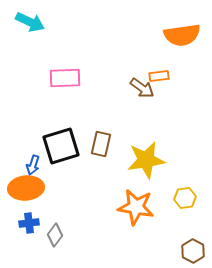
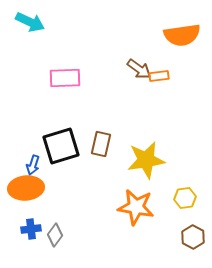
brown arrow: moved 3 px left, 19 px up
blue cross: moved 2 px right, 6 px down
brown hexagon: moved 14 px up
